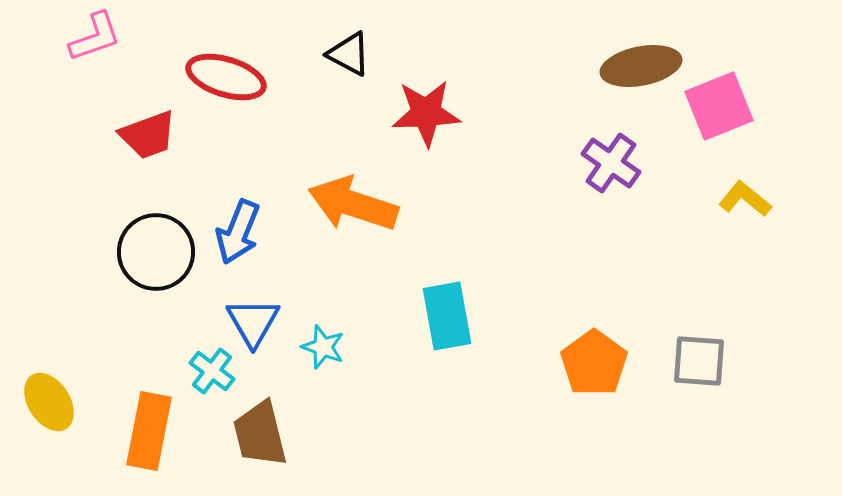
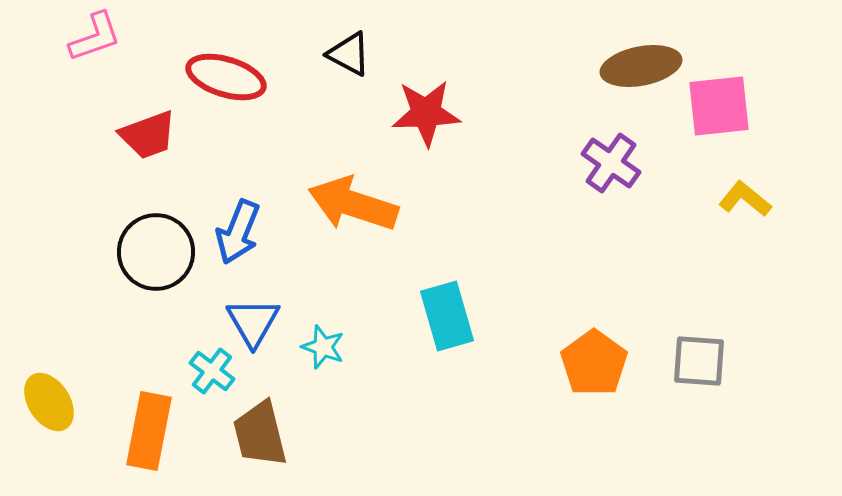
pink square: rotated 16 degrees clockwise
cyan rectangle: rotated 6 degrees counterclockwise
